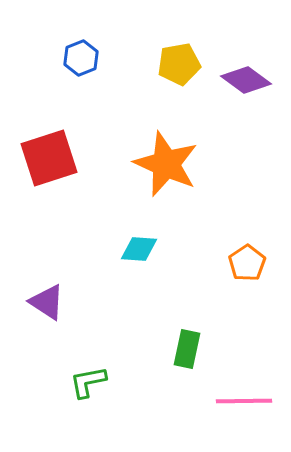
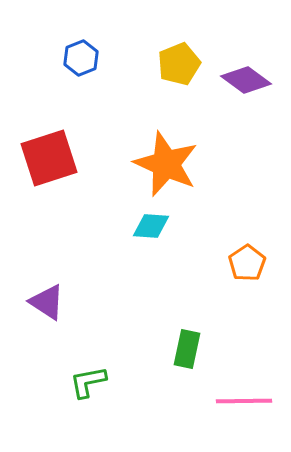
yellow pentagon: rotated 12 degrees counterclockwise
cyan diamond: moved 12 px right, 23 px up
